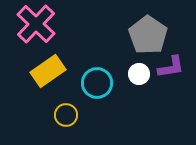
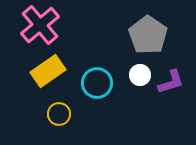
pink cross: moved 4 px right, 1 px down; rotated 6 degrees clockwise
purple L-shape: moved 15 px down; rotated 8 degrees counterclockwise
white circle: moved 1 px right, 1 px down
yellow circle: moved 7 px left, 1 px up
